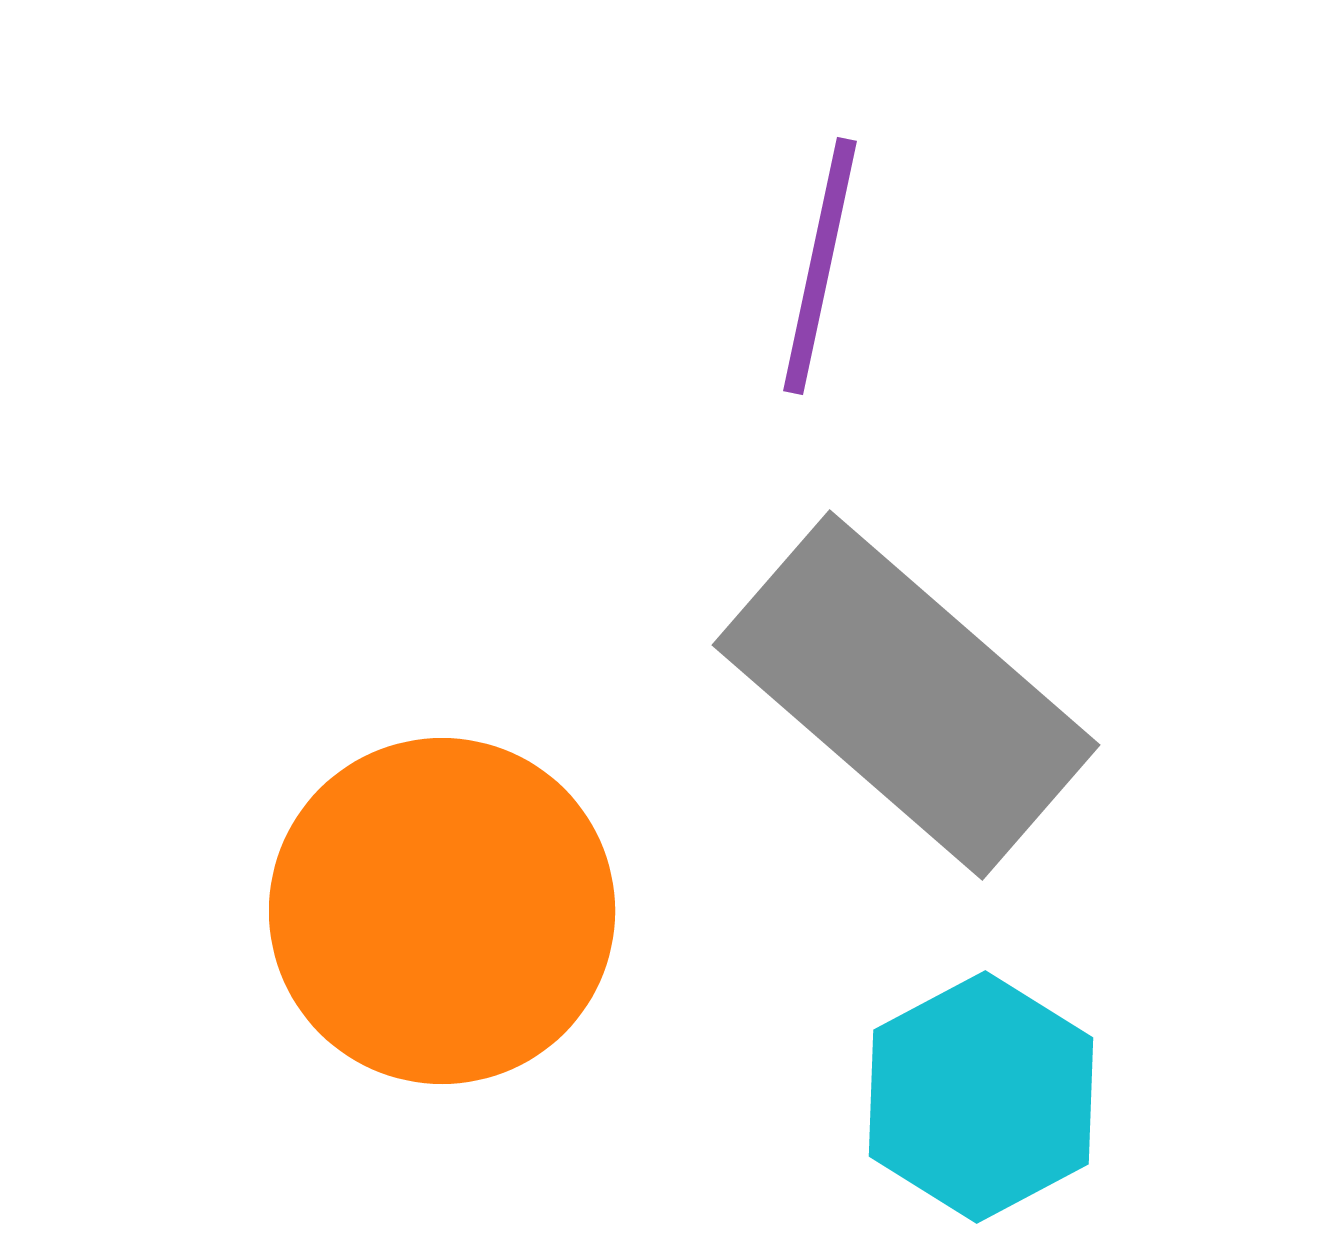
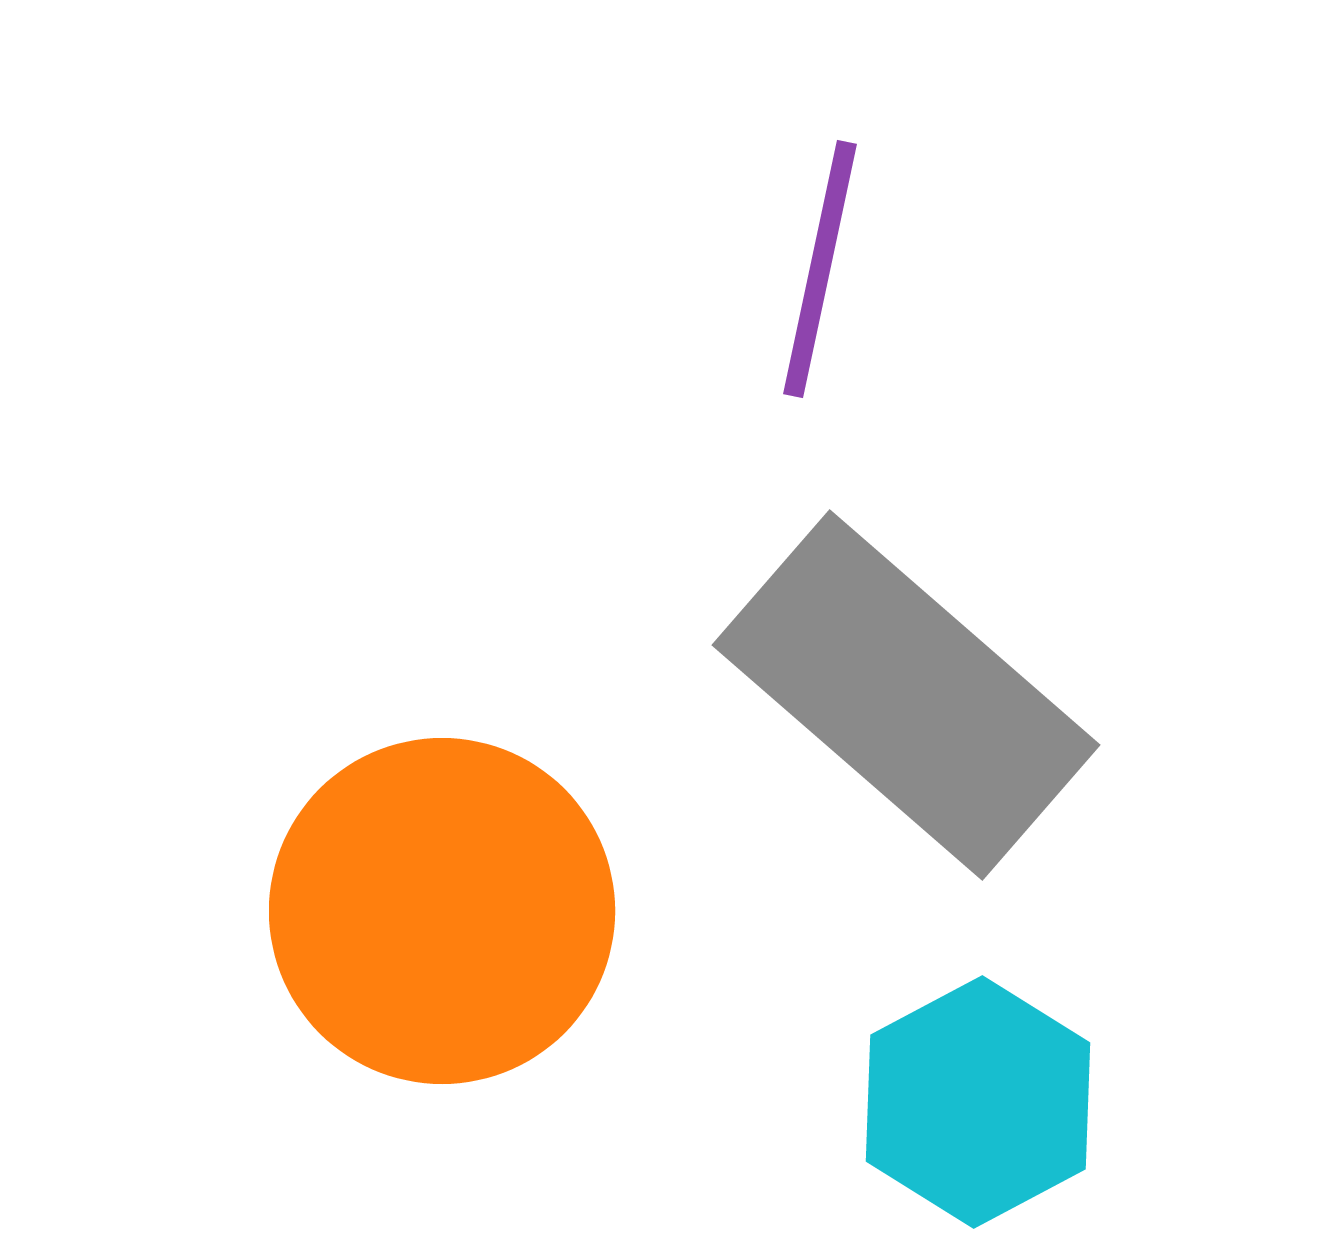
purple line: moved 3 px down
cyan hexagon: moved 3 px left, 5 px down
